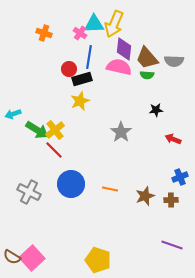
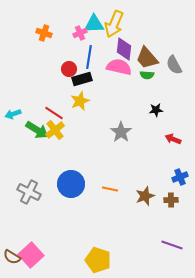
pink cross: rotated 32 degrees clockwise
gray semicircle: moved 4 px down; rotated 60 degrees clockwise
red line: moved 37 px up; rotated 12 degrees counterclockwise
pink square: moved 1 px left, 3 px up
